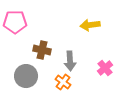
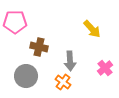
yellow arrow: moved 2 px right, 4 px down; rotated 126 degrees counterclockwise
brown cross: moved 3 px left, 3 px up
